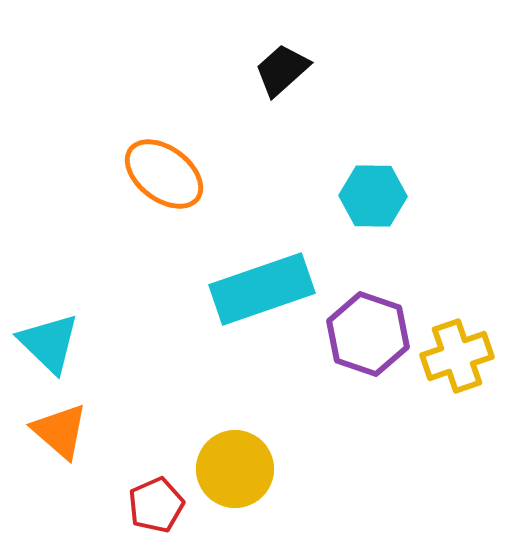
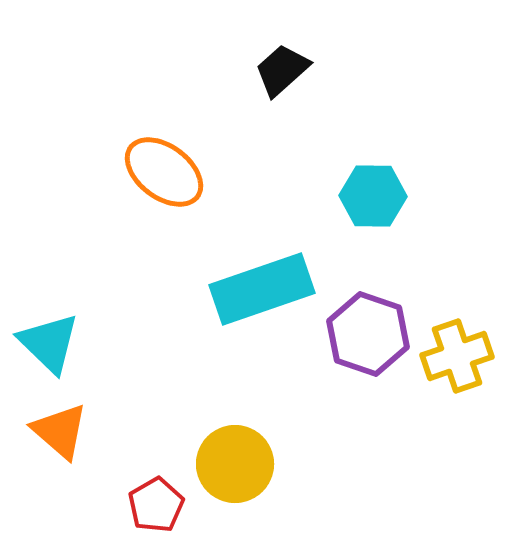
orange ellipse: moved 2 px up
yellow circle: moved 5 px up
red pentagon: rotated 6 degrees counterclockwise
